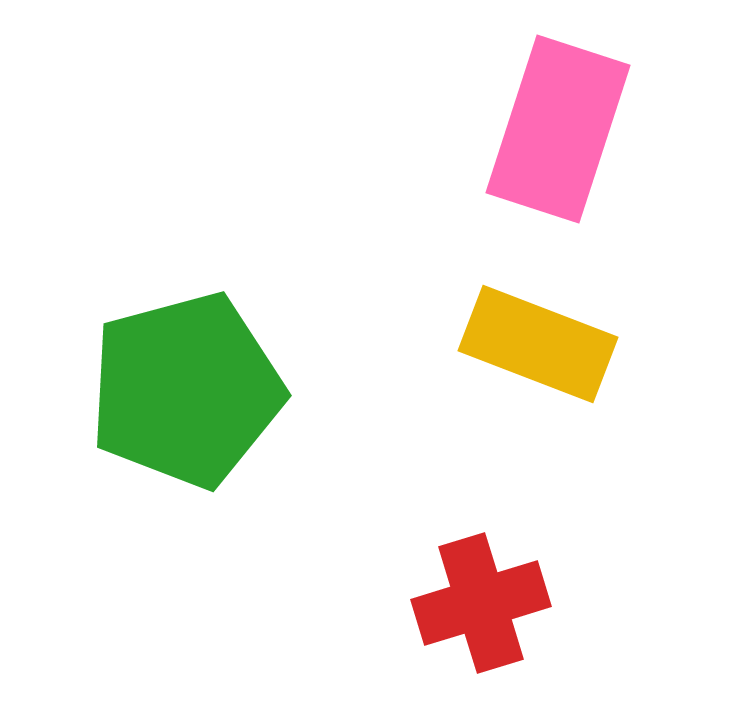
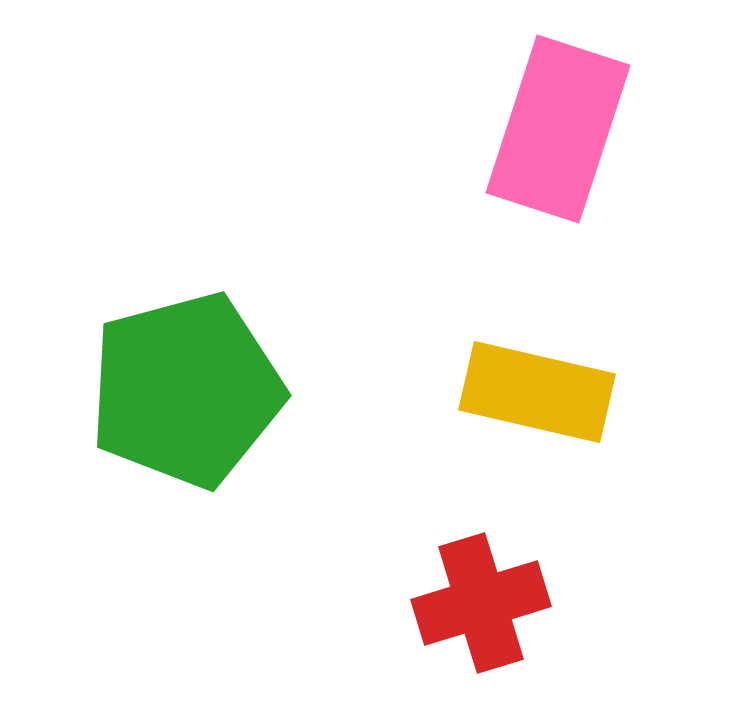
yellow rectangle: moved 1 px left, 48 px down; rotated 8 degrees counterclockwise
